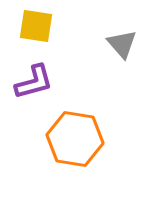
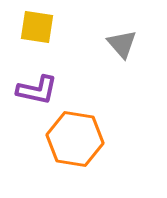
yellow square: moved 1 px right, 1 px down
purple L-shape: moved 3 px right, 8 px down; rotated 27 degrees clockwise
